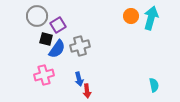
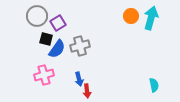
purple square: moved 2 px up
